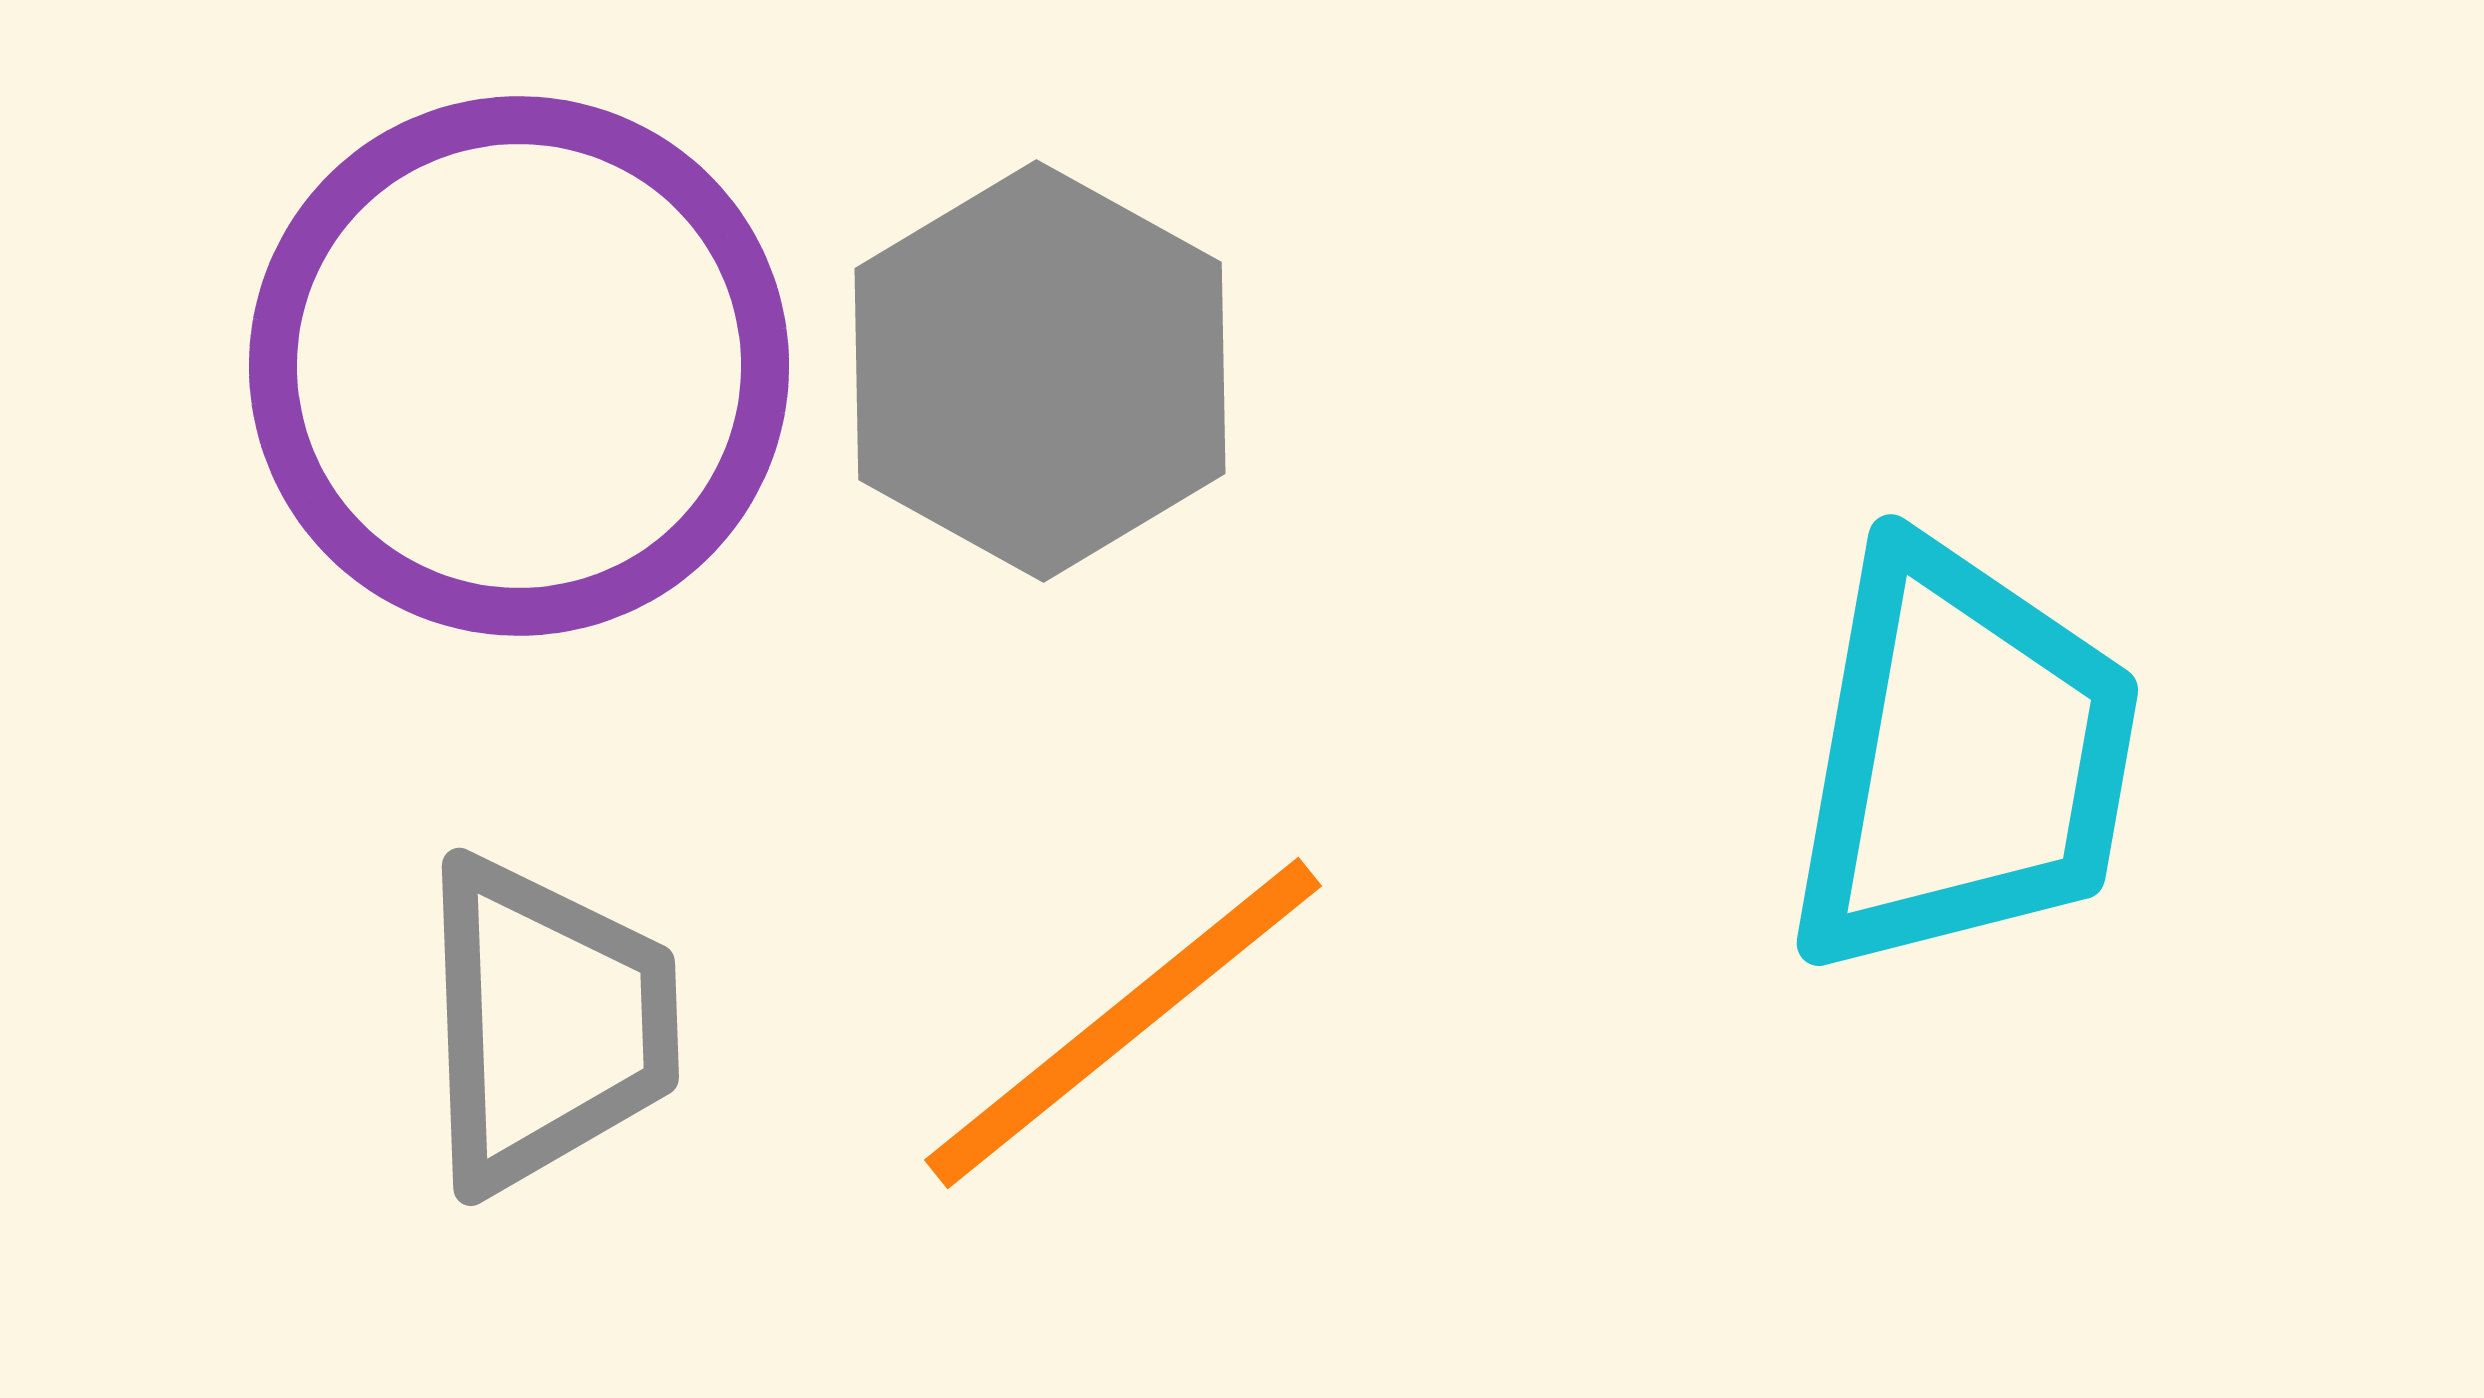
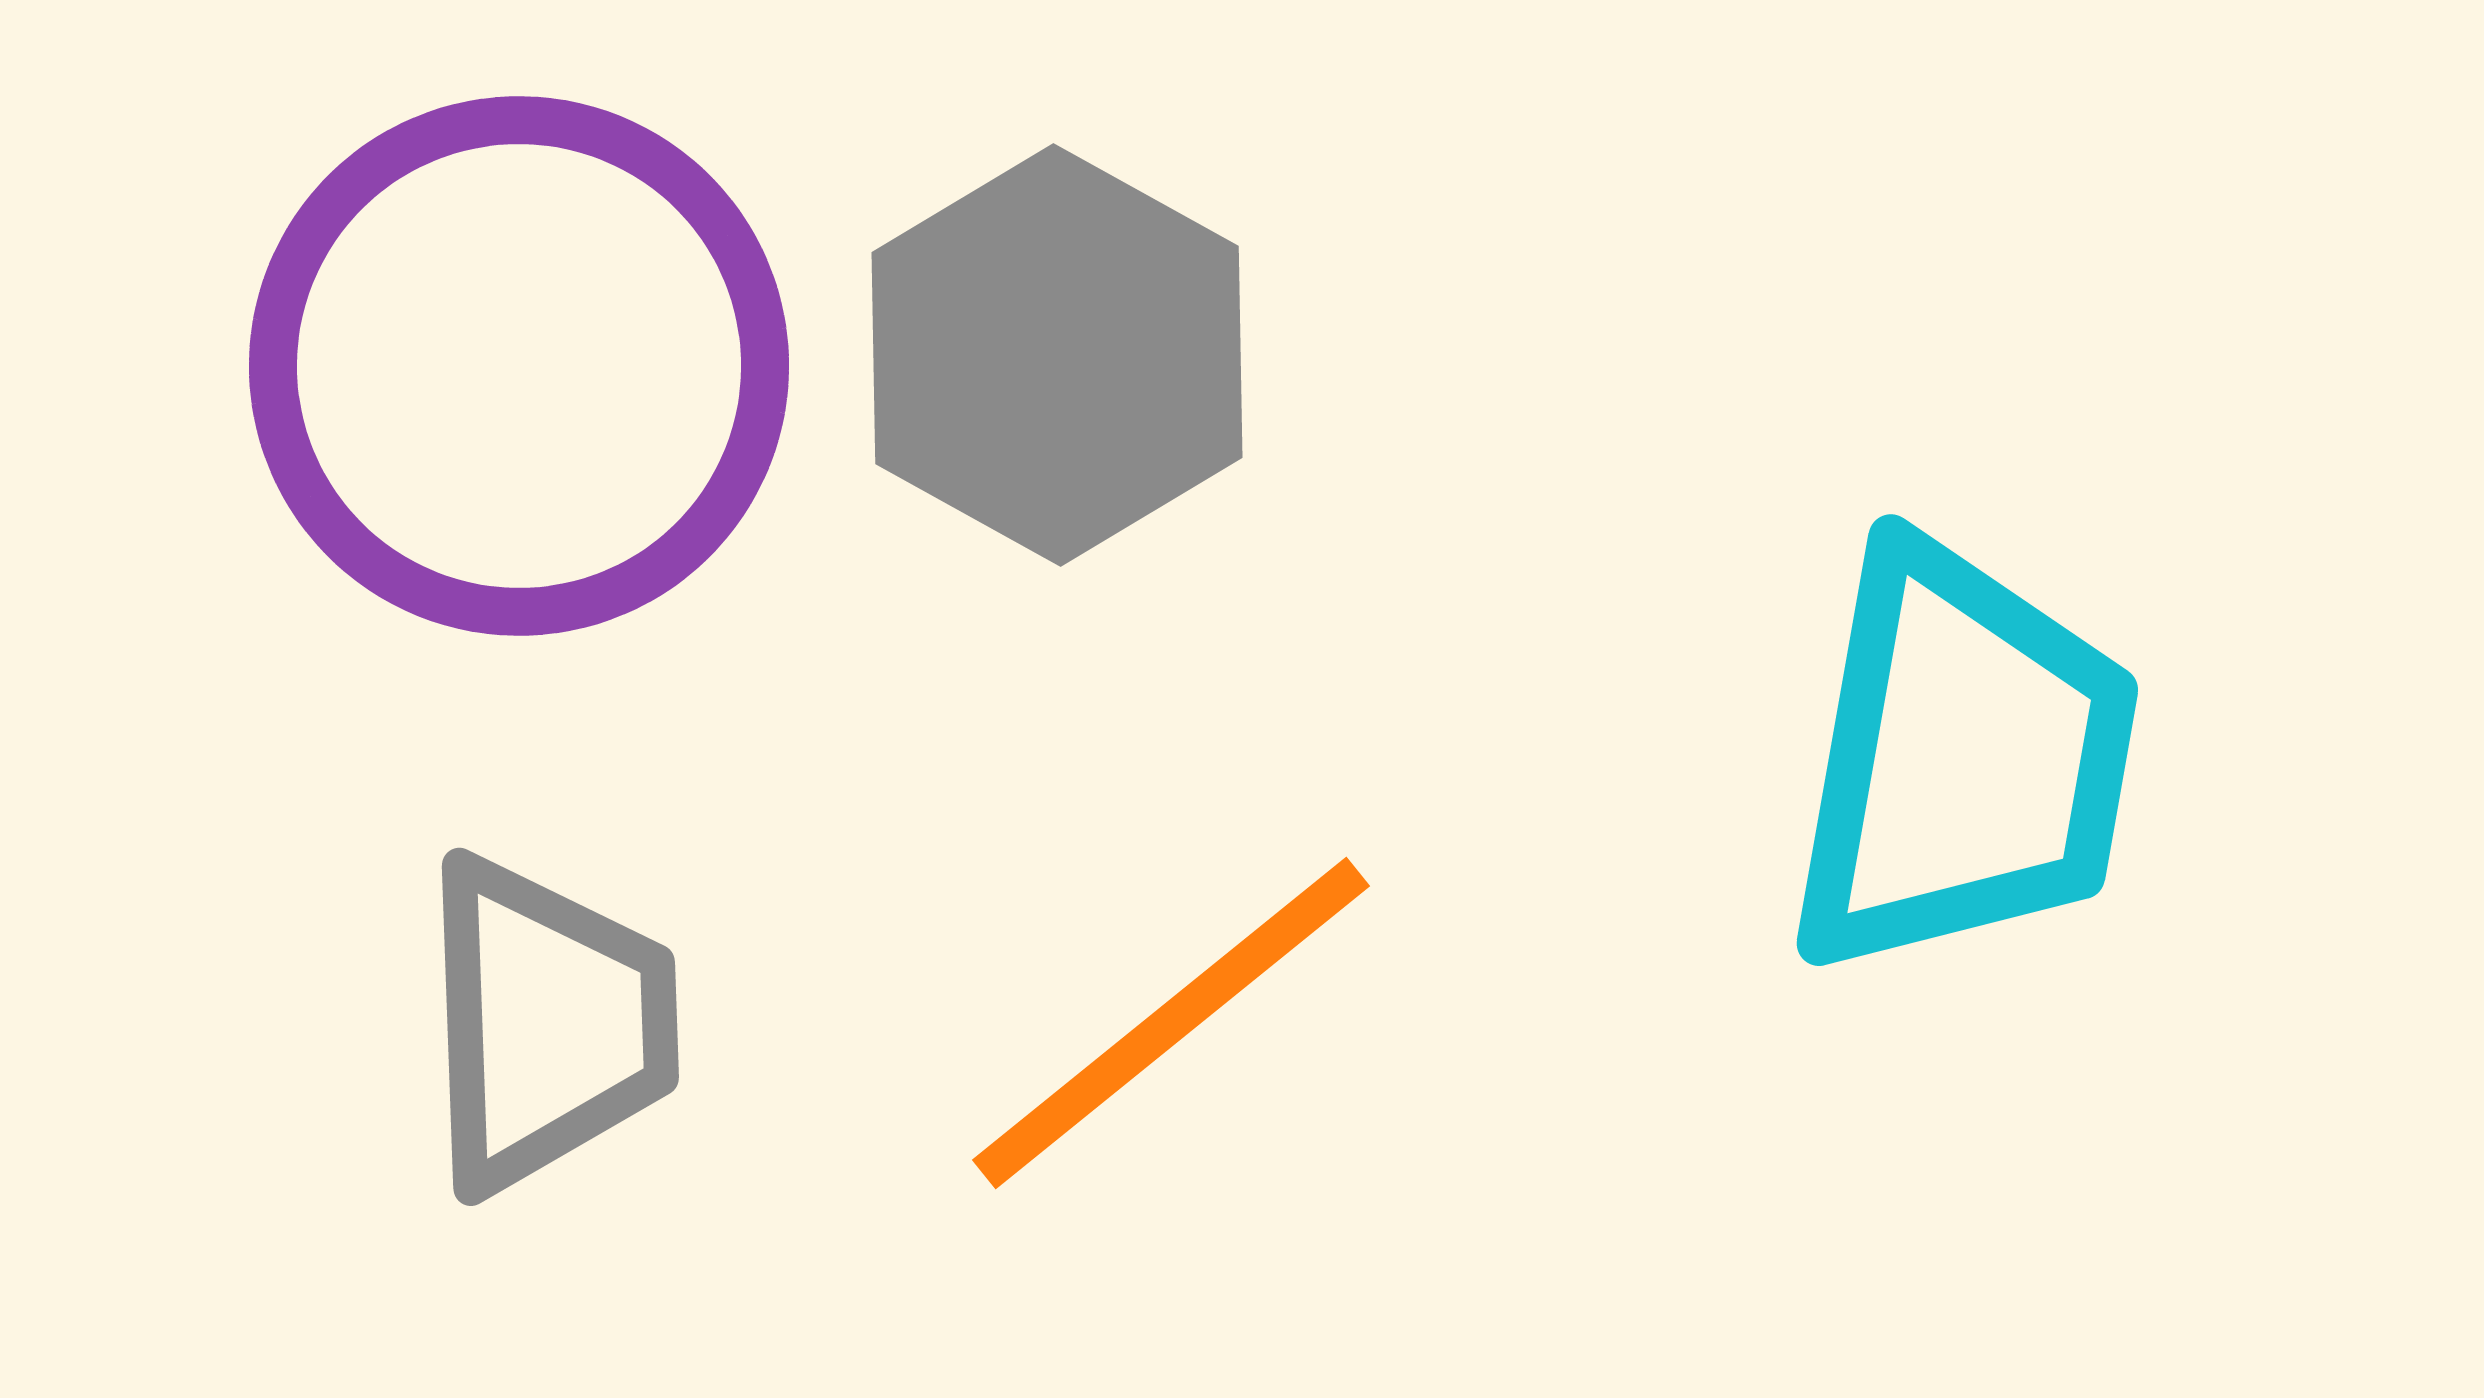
gray hexagon: moved 17 px right, 16 px up
orange line: moved 48 px right
